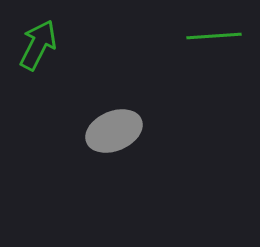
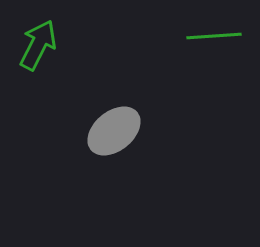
gray ellipse: rotated 16 degrees counterclockwise
